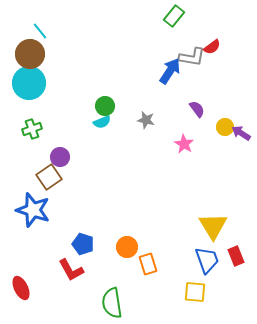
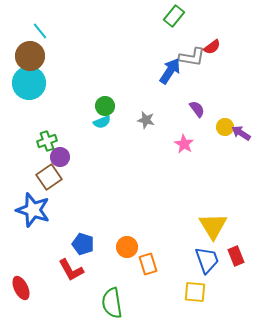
brown circle: moved 2 px down
green cross: moved 15 px right, 12 px down
